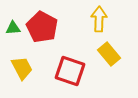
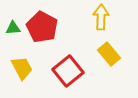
yellow arrow: moved 2 px right, 2 px up
red square: moved 2 px left; rotated 32 degrees clockwise
